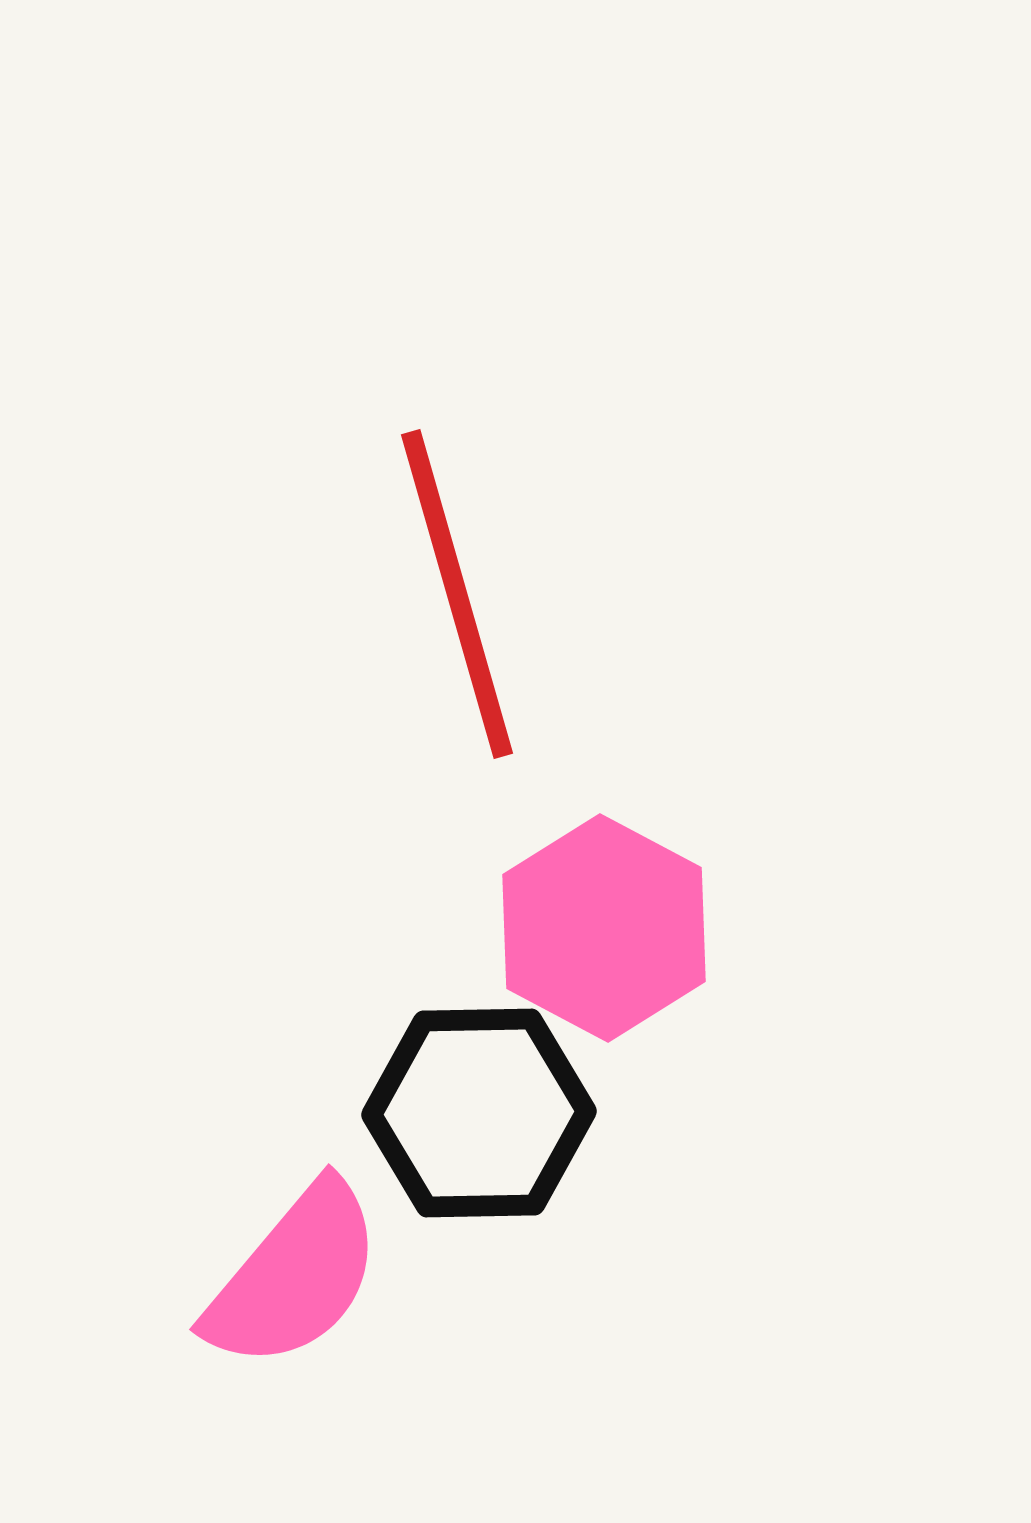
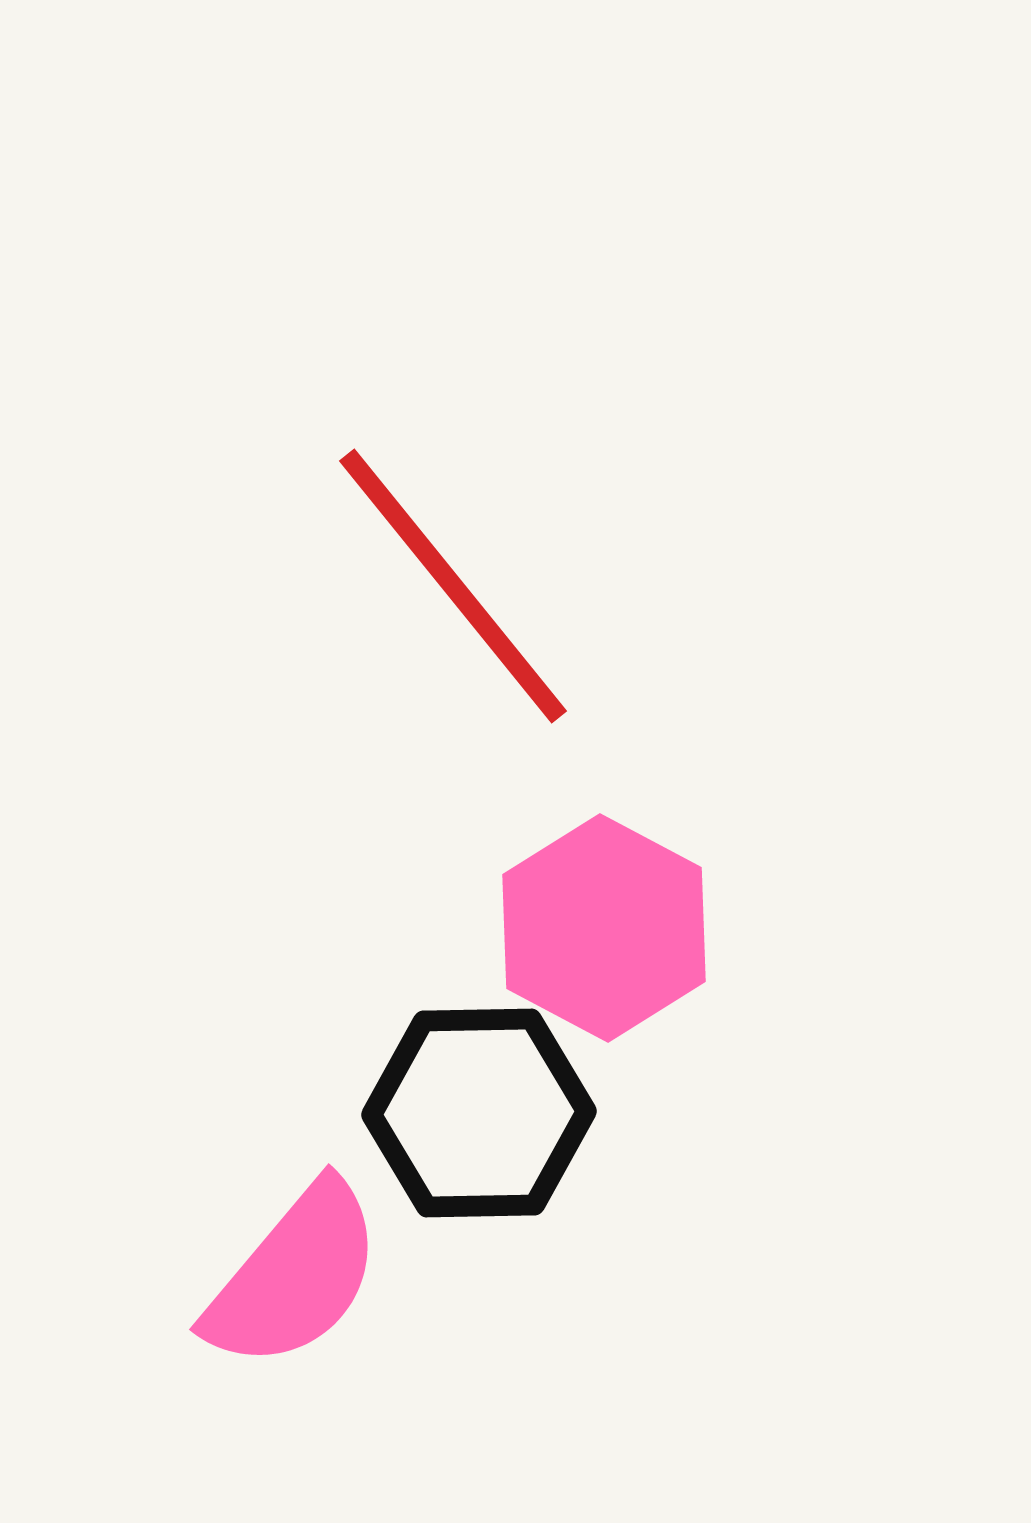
red line: moved 4 px left, 8 px up; rotated 23 degrees counterclockwise
